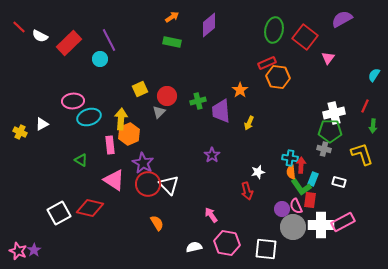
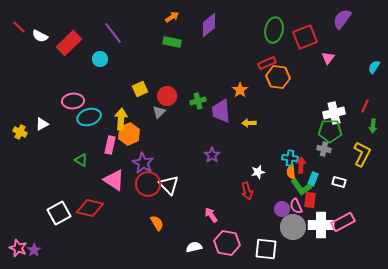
purple semicircle at (342, 19): rotated 25 degrees counterclockwise
red square at (305, 37): rotated 30 degrees clockwise
purple line at (109, 40): moved 4 px right, 7 px up; rotated 10 degrees counterclockwise
cyan semicircle at (374, 75): moved 8 px up
yellow arrow at (249, 123): rotated 64 degrees clockwise
pink rectangle at (110, 145): rotated 18 degrees clockwise
yellow L-shape at (362, 154): rotated 45 degrees clockwise
pink star at (18, 251): moved 3 px up
